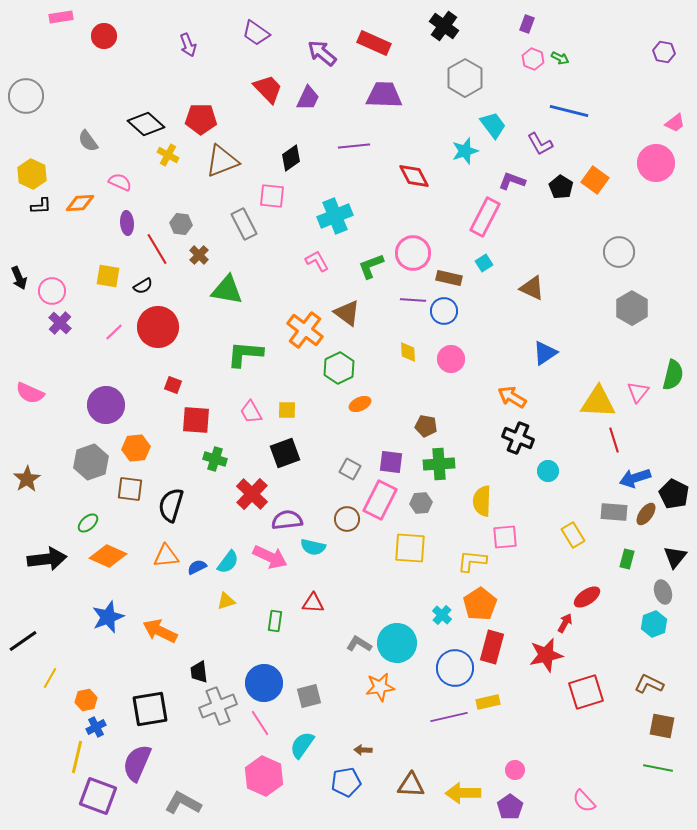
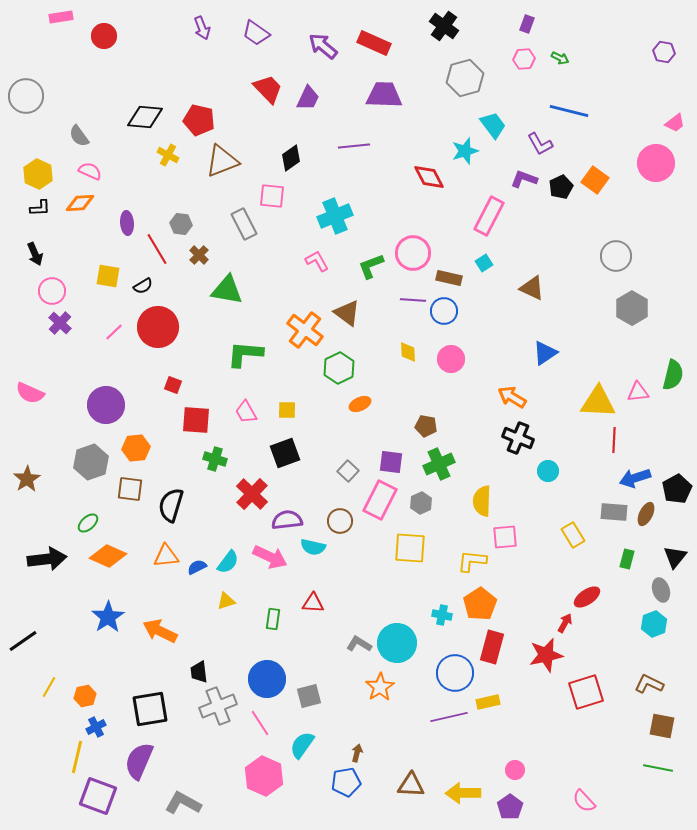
purple arrow at (188, 45): moved 14 px right, 17 px up
purple arrow at (322, 53): moved 1 px right, 7 px up
pink hexagon at (533, 59): moved 9 px left; rotated 25 degrees counterclockwise
gray hexagon at (465, 78): rotated 15 degrees clockwise
red pentagon at (201, 119): moved 2 px left, 1 px down; rotated 12 degrees clockwise
black diamond at (146, 124): moved 1 px left, 7 px up; rotated 36 degrees counterclockwise
gray semicircle at (88, 141): moved 9 px left, 5 px up
yellow hexagon at (32, 174): moved 6 px right
red diamond at (414, 176): moved 15 px right, 1 px down
purple L-shape at (512, 181): moved 12 px right, 2 px up
pink semicircle at (120, 182): moved 30 px left, 11 px up
black pentagon at (561, 187): rotated 15 degrees clockwise
black L-shape at (41, 206): moved 1 px left, 2 px down
pink rectangle at (485, 217): moved 4 px right, 1 px up
gray circle at (619, 252): moved 3 px left, 4 px down
black arrow at (19, 278): moved 16 px right, 24 px up
pink triangle at (638, 392): rotated 45 degrees clockwise
pink trapezoid at (251, 412): moved 5 px left
red line at (614, 440): rotated 20 degrees clockwise
green cross at (439, 464): rotated 20 degrees counterclockwise
gray square at (350, 469): moved 2 px left, 2 px down; rotated 15 degrees clockwise
black pentagon at (674, 494): moved 3 px right, 5 px up; rotated 16 degrees clockwise
gray hexagon at (421, 503): rotated 20 degrees counterclockwise
brown ellipse at (646, 514): rotated 10 degrees counterclockwise
brown circle at (347, 519): moved 7 px left, 2 px down
gray ellipse at (663, 592): moved 2 px left, 2 px up
cyan cross at (442, 615): rotated 30 degrees counterclockwise
blue star at (108, 617): rotated 12 degrees counterclockwise
green rectangle at (275, 621): moved 2 px left, 2 px up
blue circle at (455, 668): moved 5 px down
yellow line at (50, 678): moved 1 px left, 9 px down
blue circle at (264, 683): moved 3 px right, 4 px up
orange star at (380, 687): rotated 24 degrees counterclockwise
orange hexagon at (86, 700): moved 1 px left, 4 px up
brown arrow at (363, 750): moved 6 px left, 3 px down; rotated 102 degrees clockwise
purple semicircle at (137, 763): moved 2 px right, 2 px up
